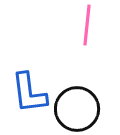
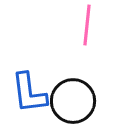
black circle: moved 4 px left, 8 px up
